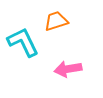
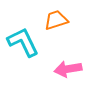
orange trapezoid: moved 1 px up
